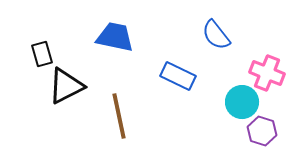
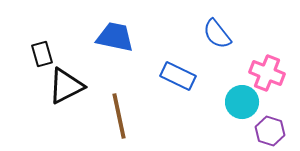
blue semicircle: moved 1 px right, 1 px up
purple hexagon: moved 8 px right
